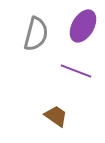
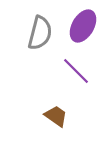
gray semicircle: moved 4 px right, 1 px up
purple line: rotated 24 degrees clockwise
